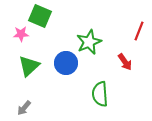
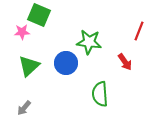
green square: moved 1 px left, 1 px up
pink star: moved 1 px right, 2 px up
green star: rotated 30 degrees clockwise
